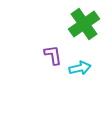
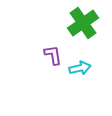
green cross: moved 1 px left, 1 px up
